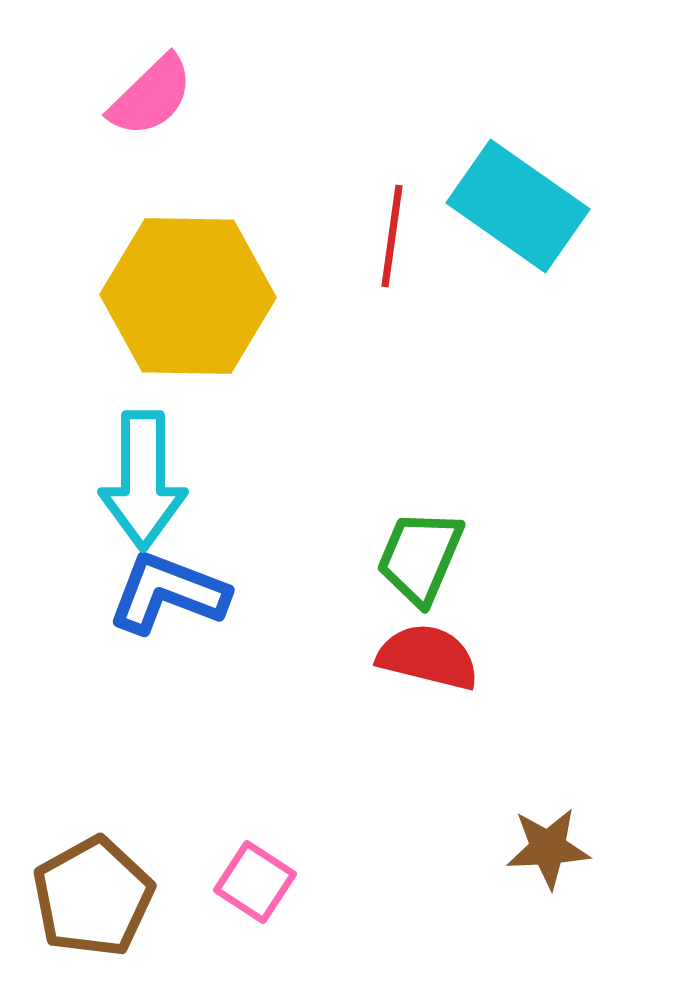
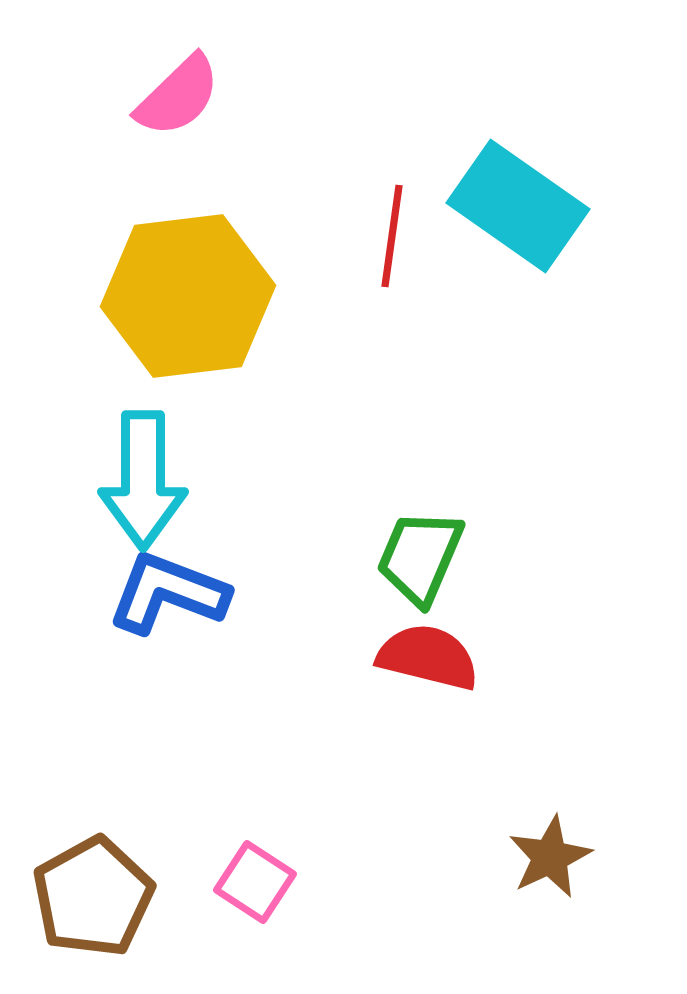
pink semicircle: moved 27 px right
yellow hexagon: rotated 8 degrees counterclockwise
brown star: moved 2 px right, 9 px down; rotated 22 degrees counterclockwise
